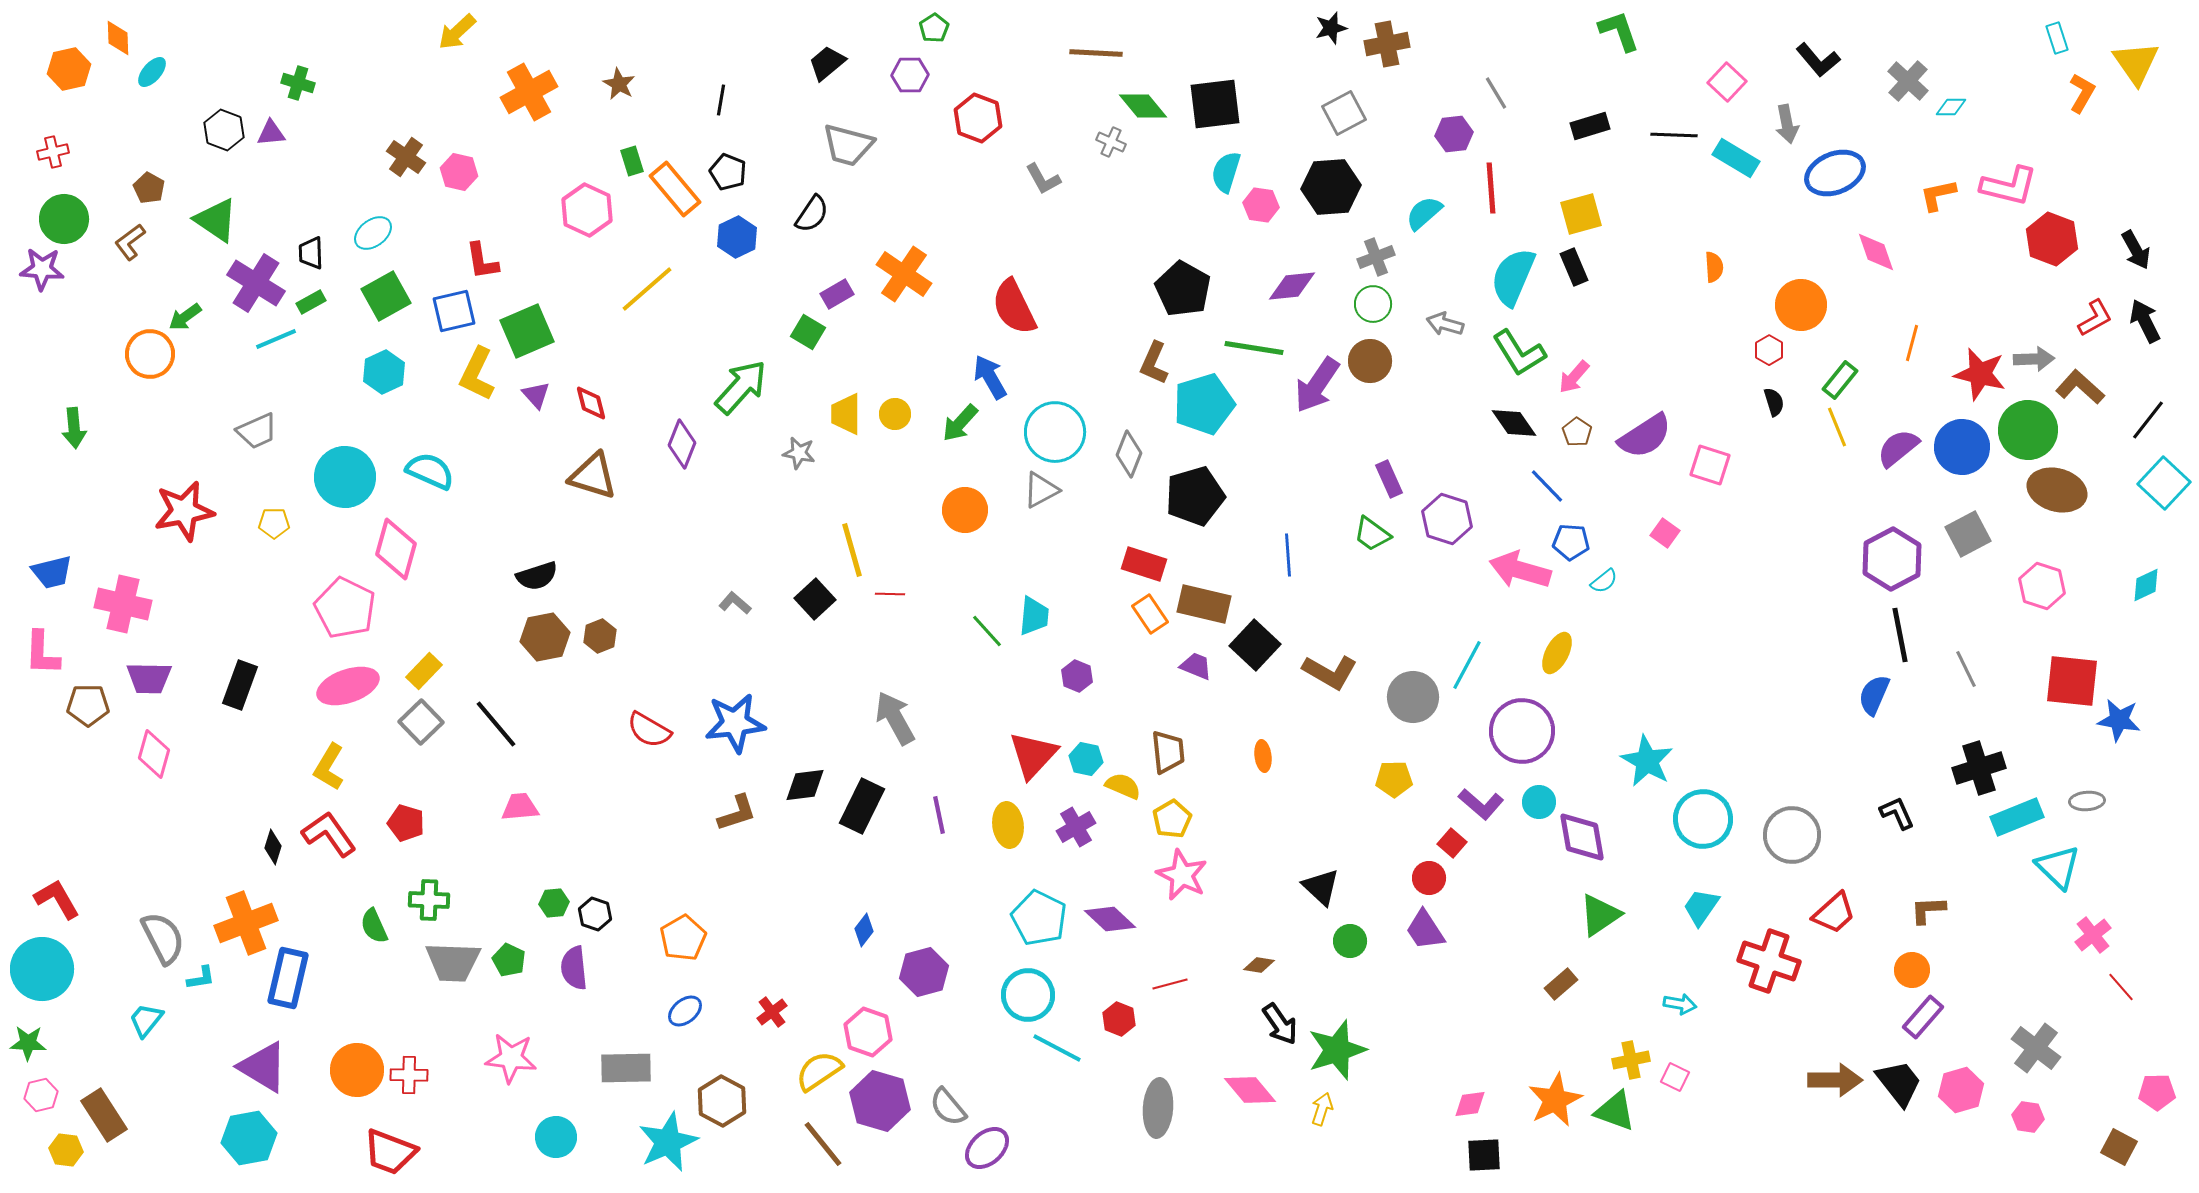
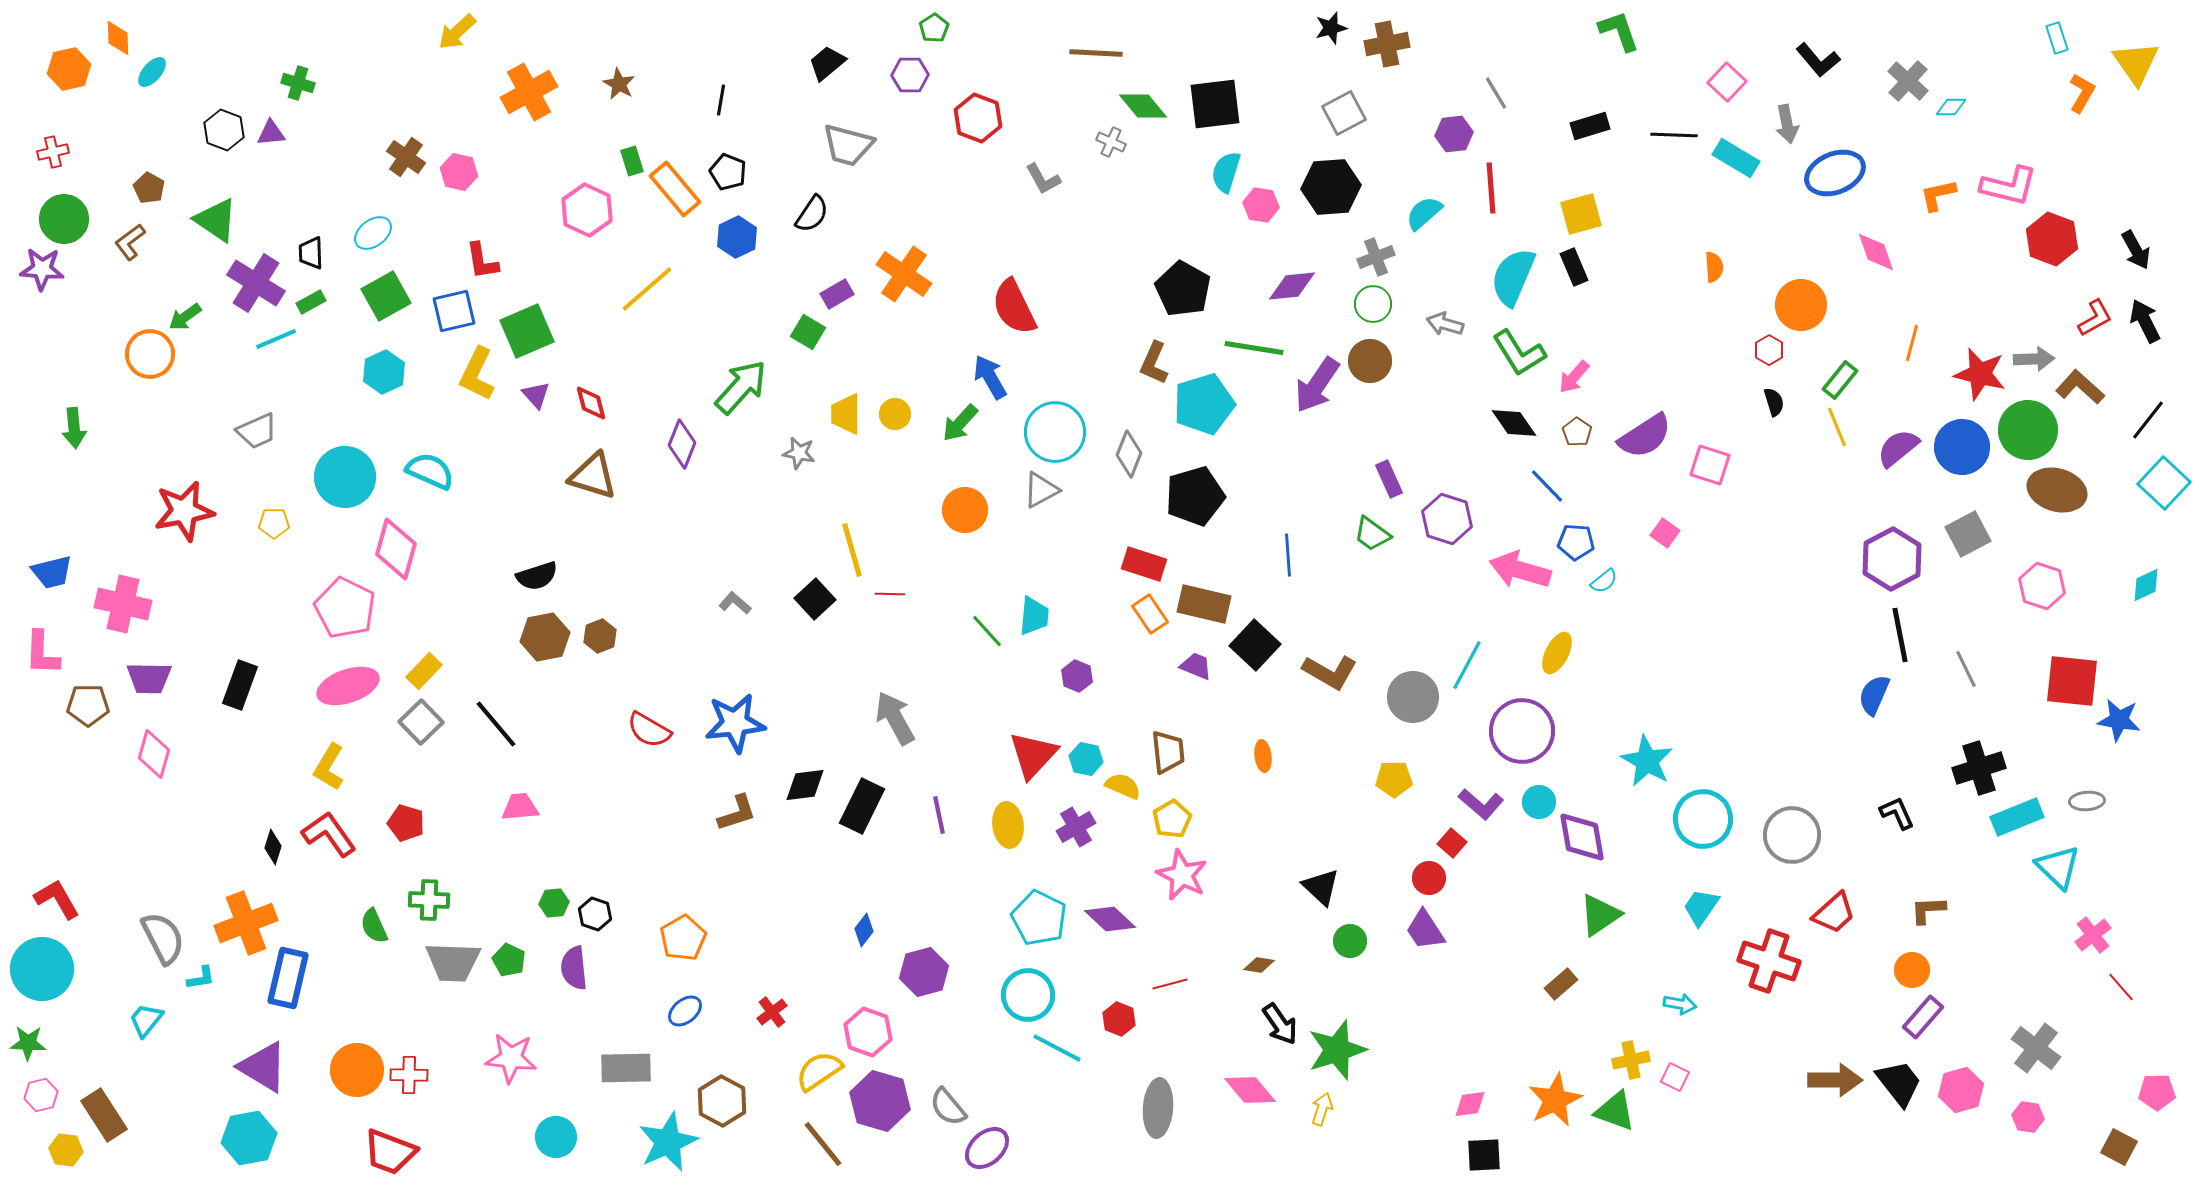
blue pentagon at (1571, 542): moved 5 px right
